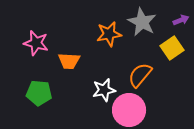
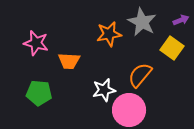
yellow square: rotated 20 degrees counterclockwise
